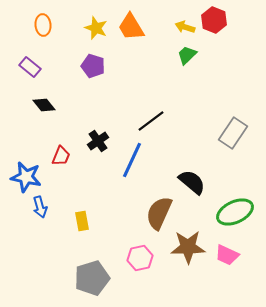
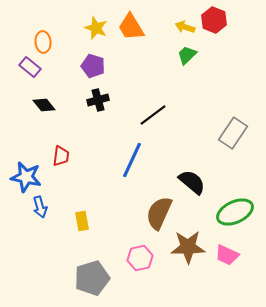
orange ellipse: moved 17 px down
black line: moved 2 px right, 6 px up
black cross: moved 41 px up; rotated 20 degrees clockwise
red trapezoid: rotated 15 degrees counterclockwise
